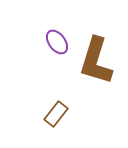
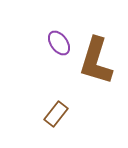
purple ellipse: moved 2 px right, 1 px down
